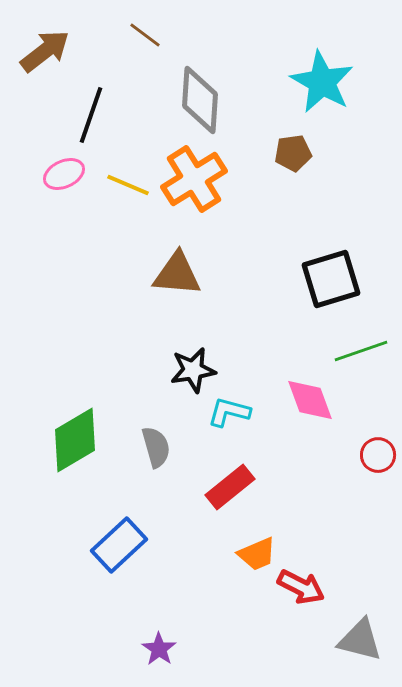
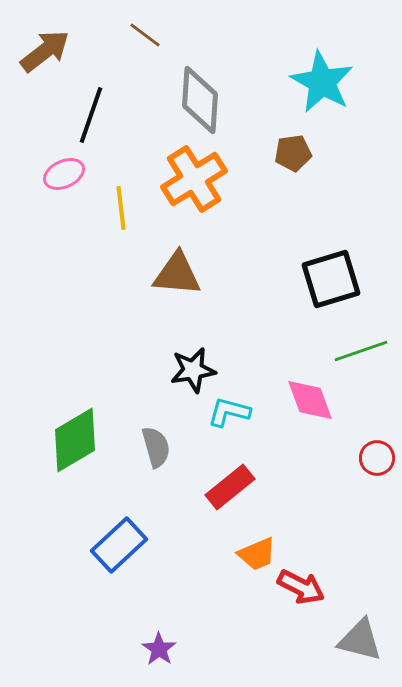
yellow line: moved 7 px left, 23 px down; rotated 60 degrees clockwise
red circle: moved 1 px left, 3 px down
